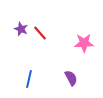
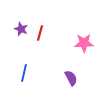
red line: rotated 56 degrees clockwise
blue line: moved 5 px left, 6 px up
